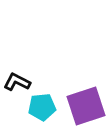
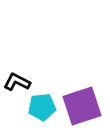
purple square: moved 4 px left
